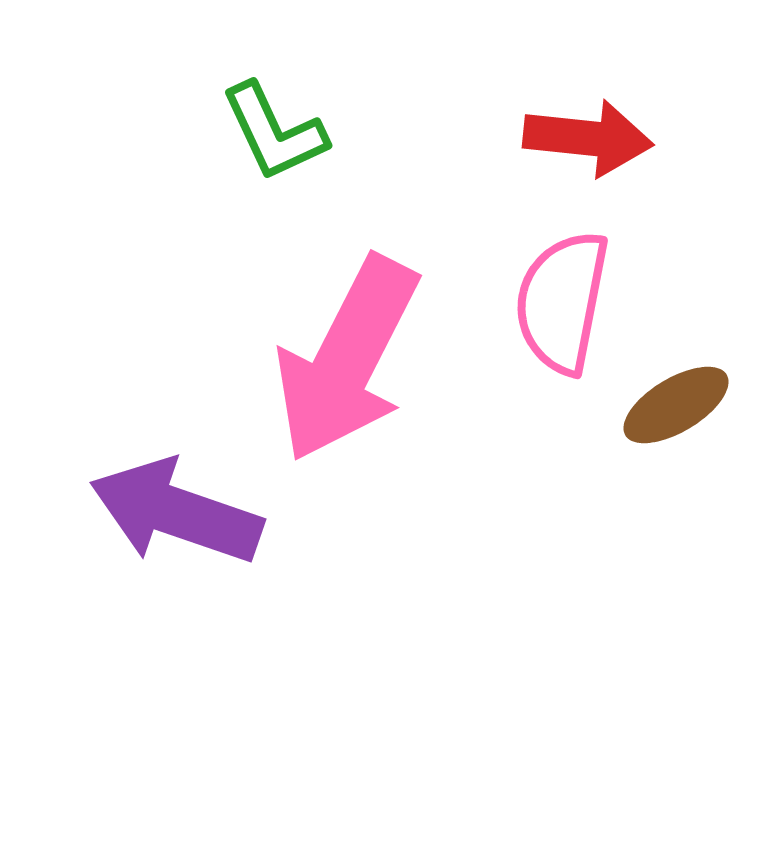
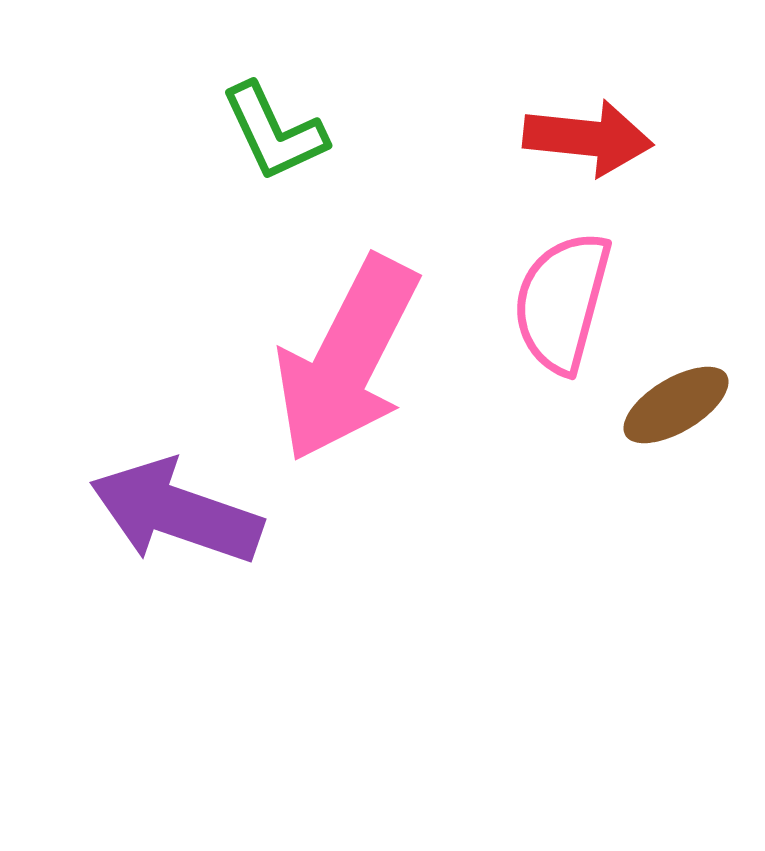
pink semicircle: rotated 4 degrees clockwise
